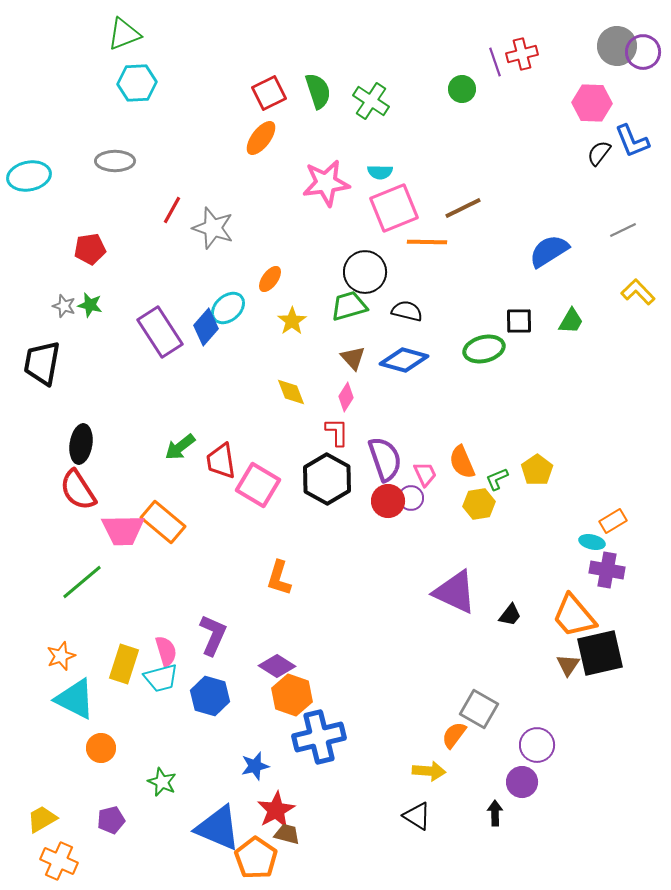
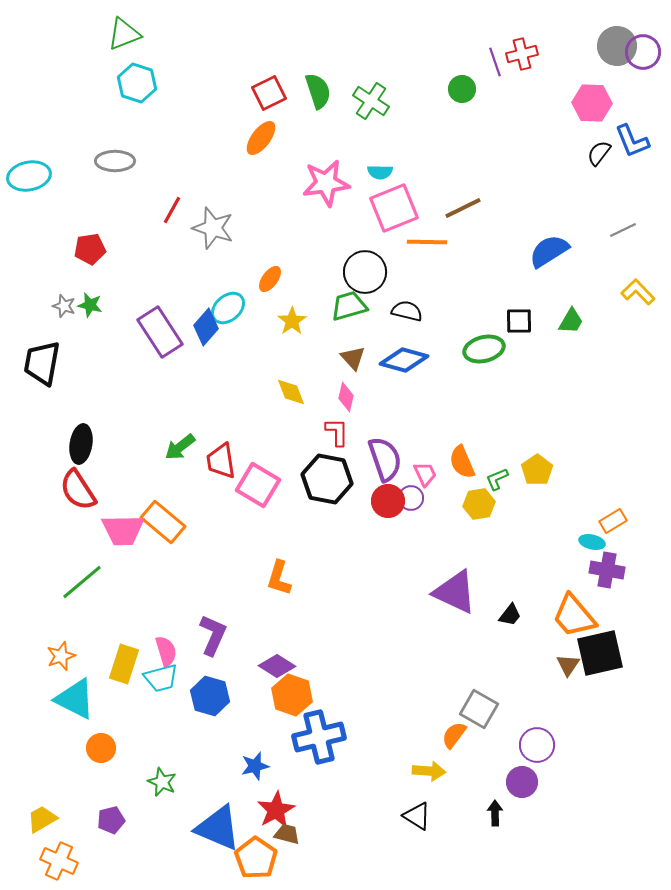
cyan hexagon at (137, 83): rotated 21 degrees clockwise
pink diamond at (346, 397): rotated 20 degrees counterclockwise
black hexagon at (327, 479): rotated 18 degrees counterclockwise
